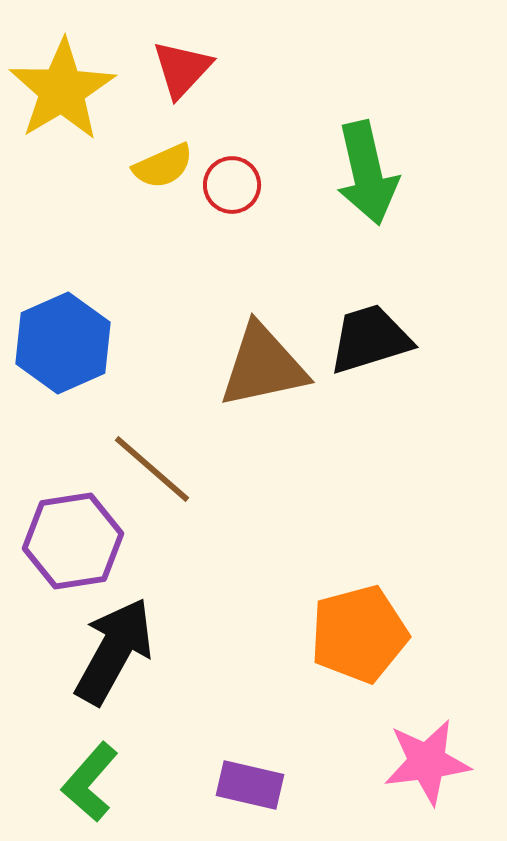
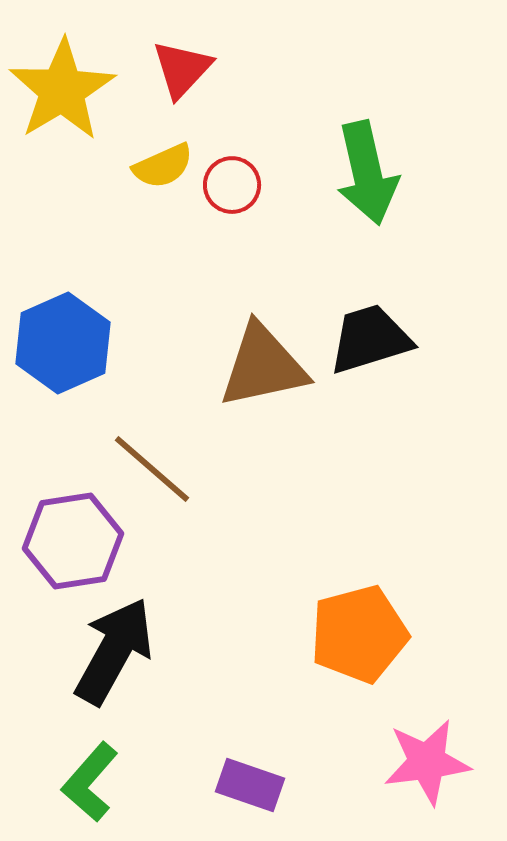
purple rectangle: rotated 6 degrees clockwise
